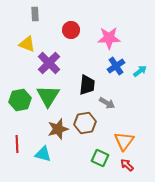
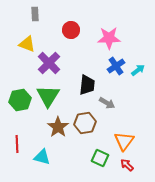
cyan arrow: moved 2 px left, 1 px up
brown star: moved 2 px up; rotated 20 degrees counterclockwise
cyan triangle: moved 1 px left, 3 px down
